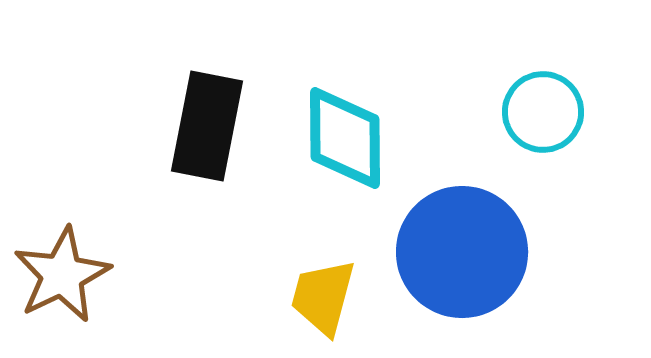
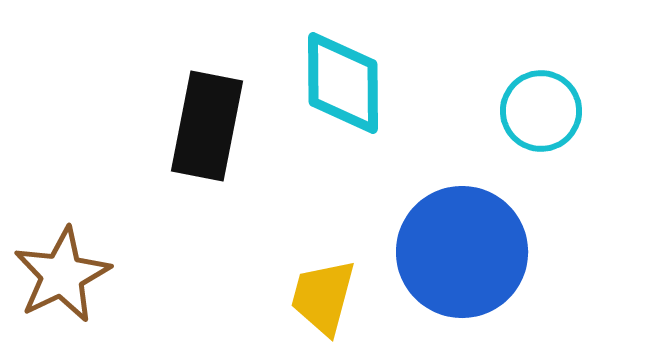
cyan circle: moved 2 px left, 1 px up
cyan diamond: moved 2 px left, 55 px up
